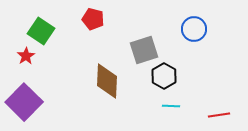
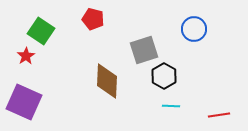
purple square: rotated 21 degrees counterclockwise
